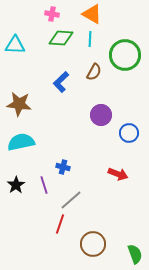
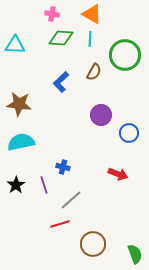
red line: rotated 54 degrees clockwise
